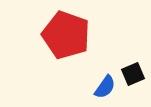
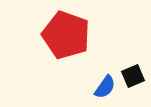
black square: moved 2 px down
